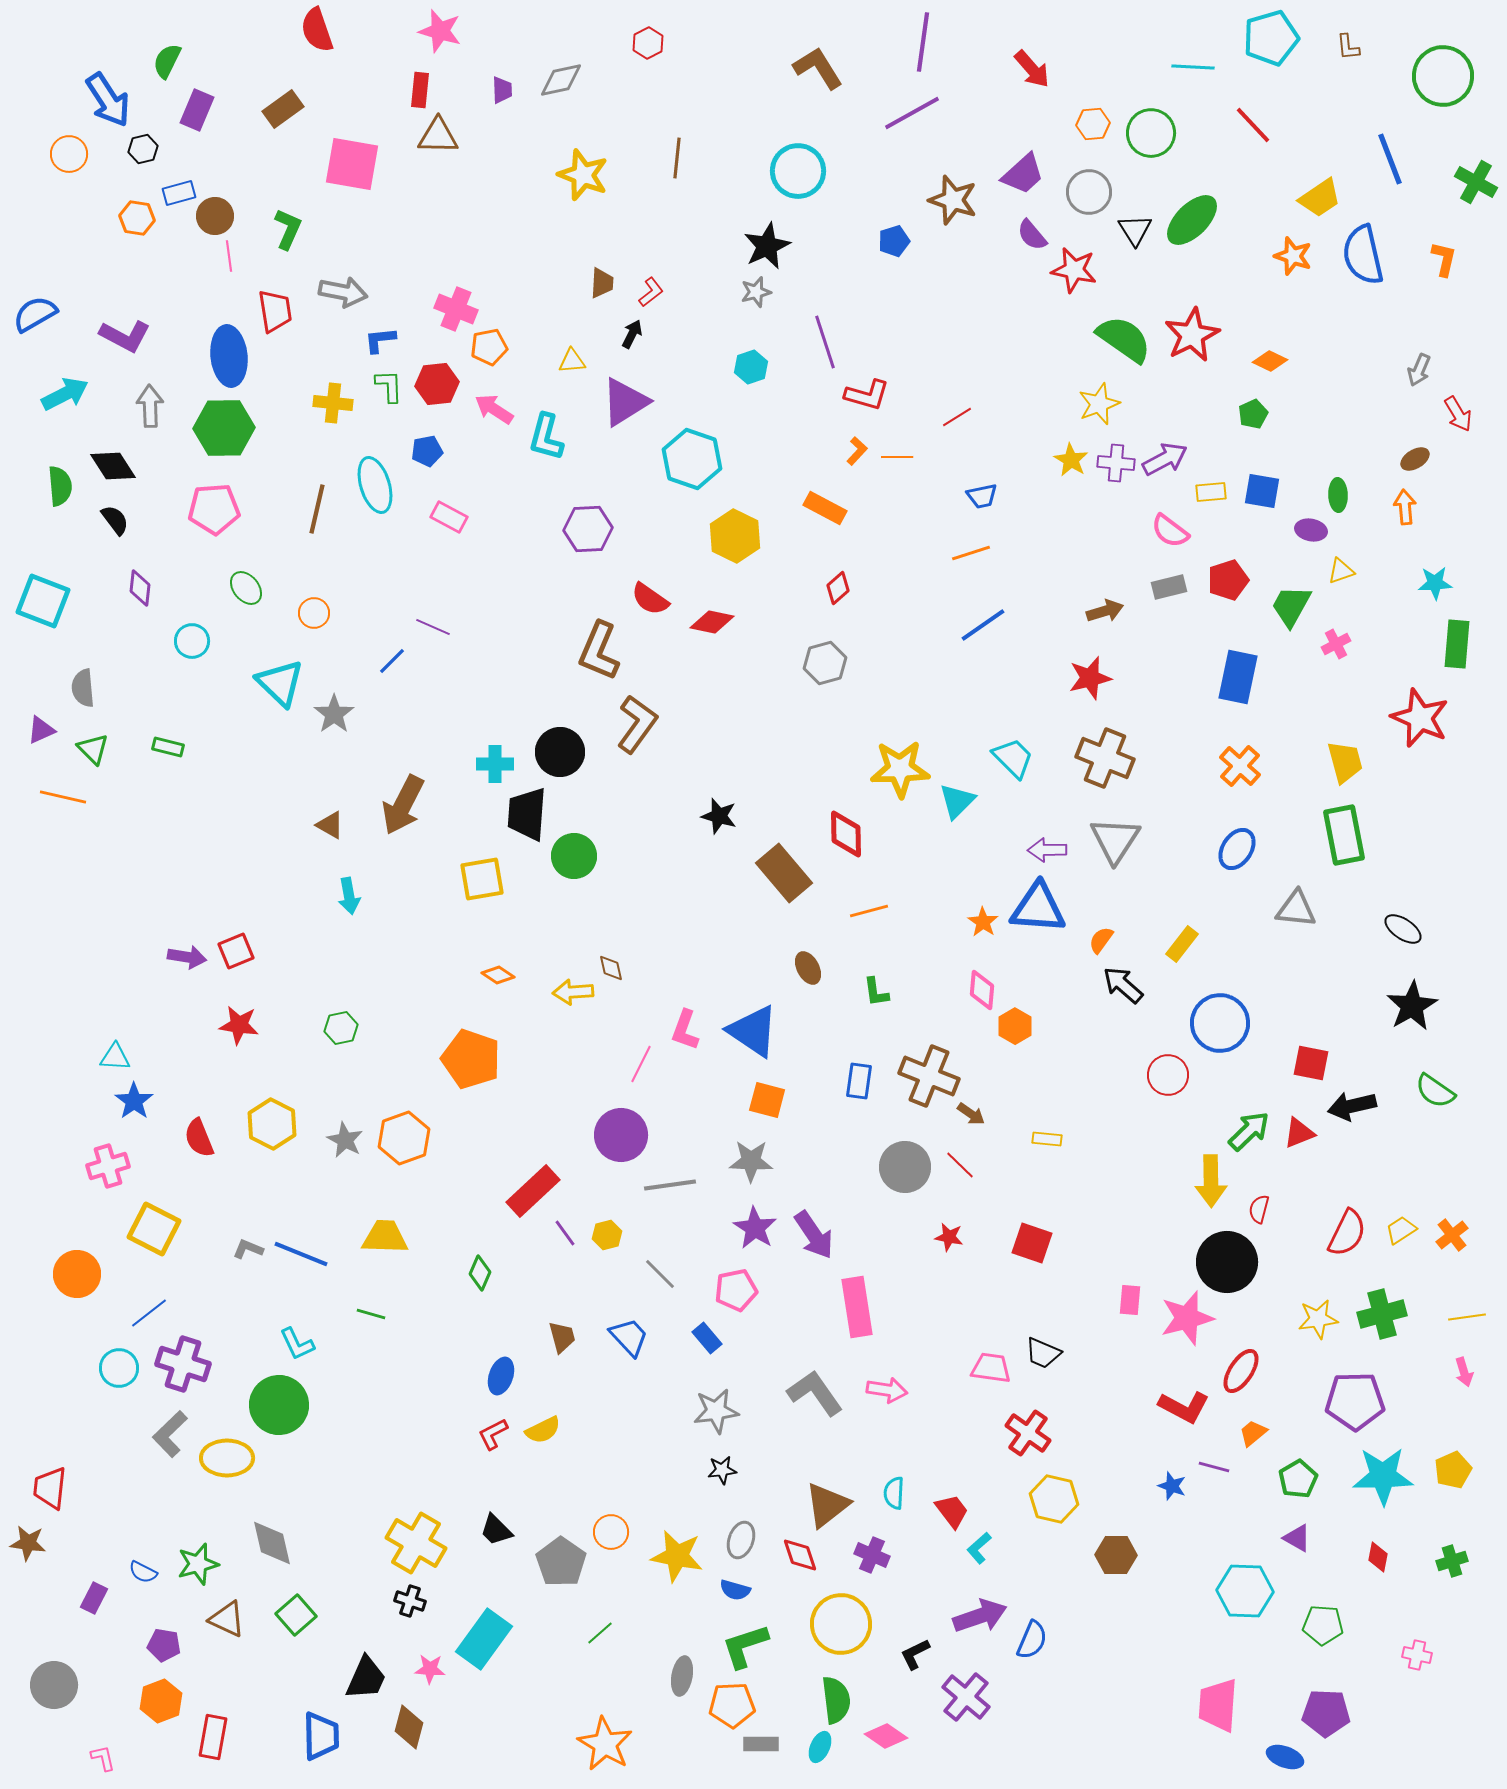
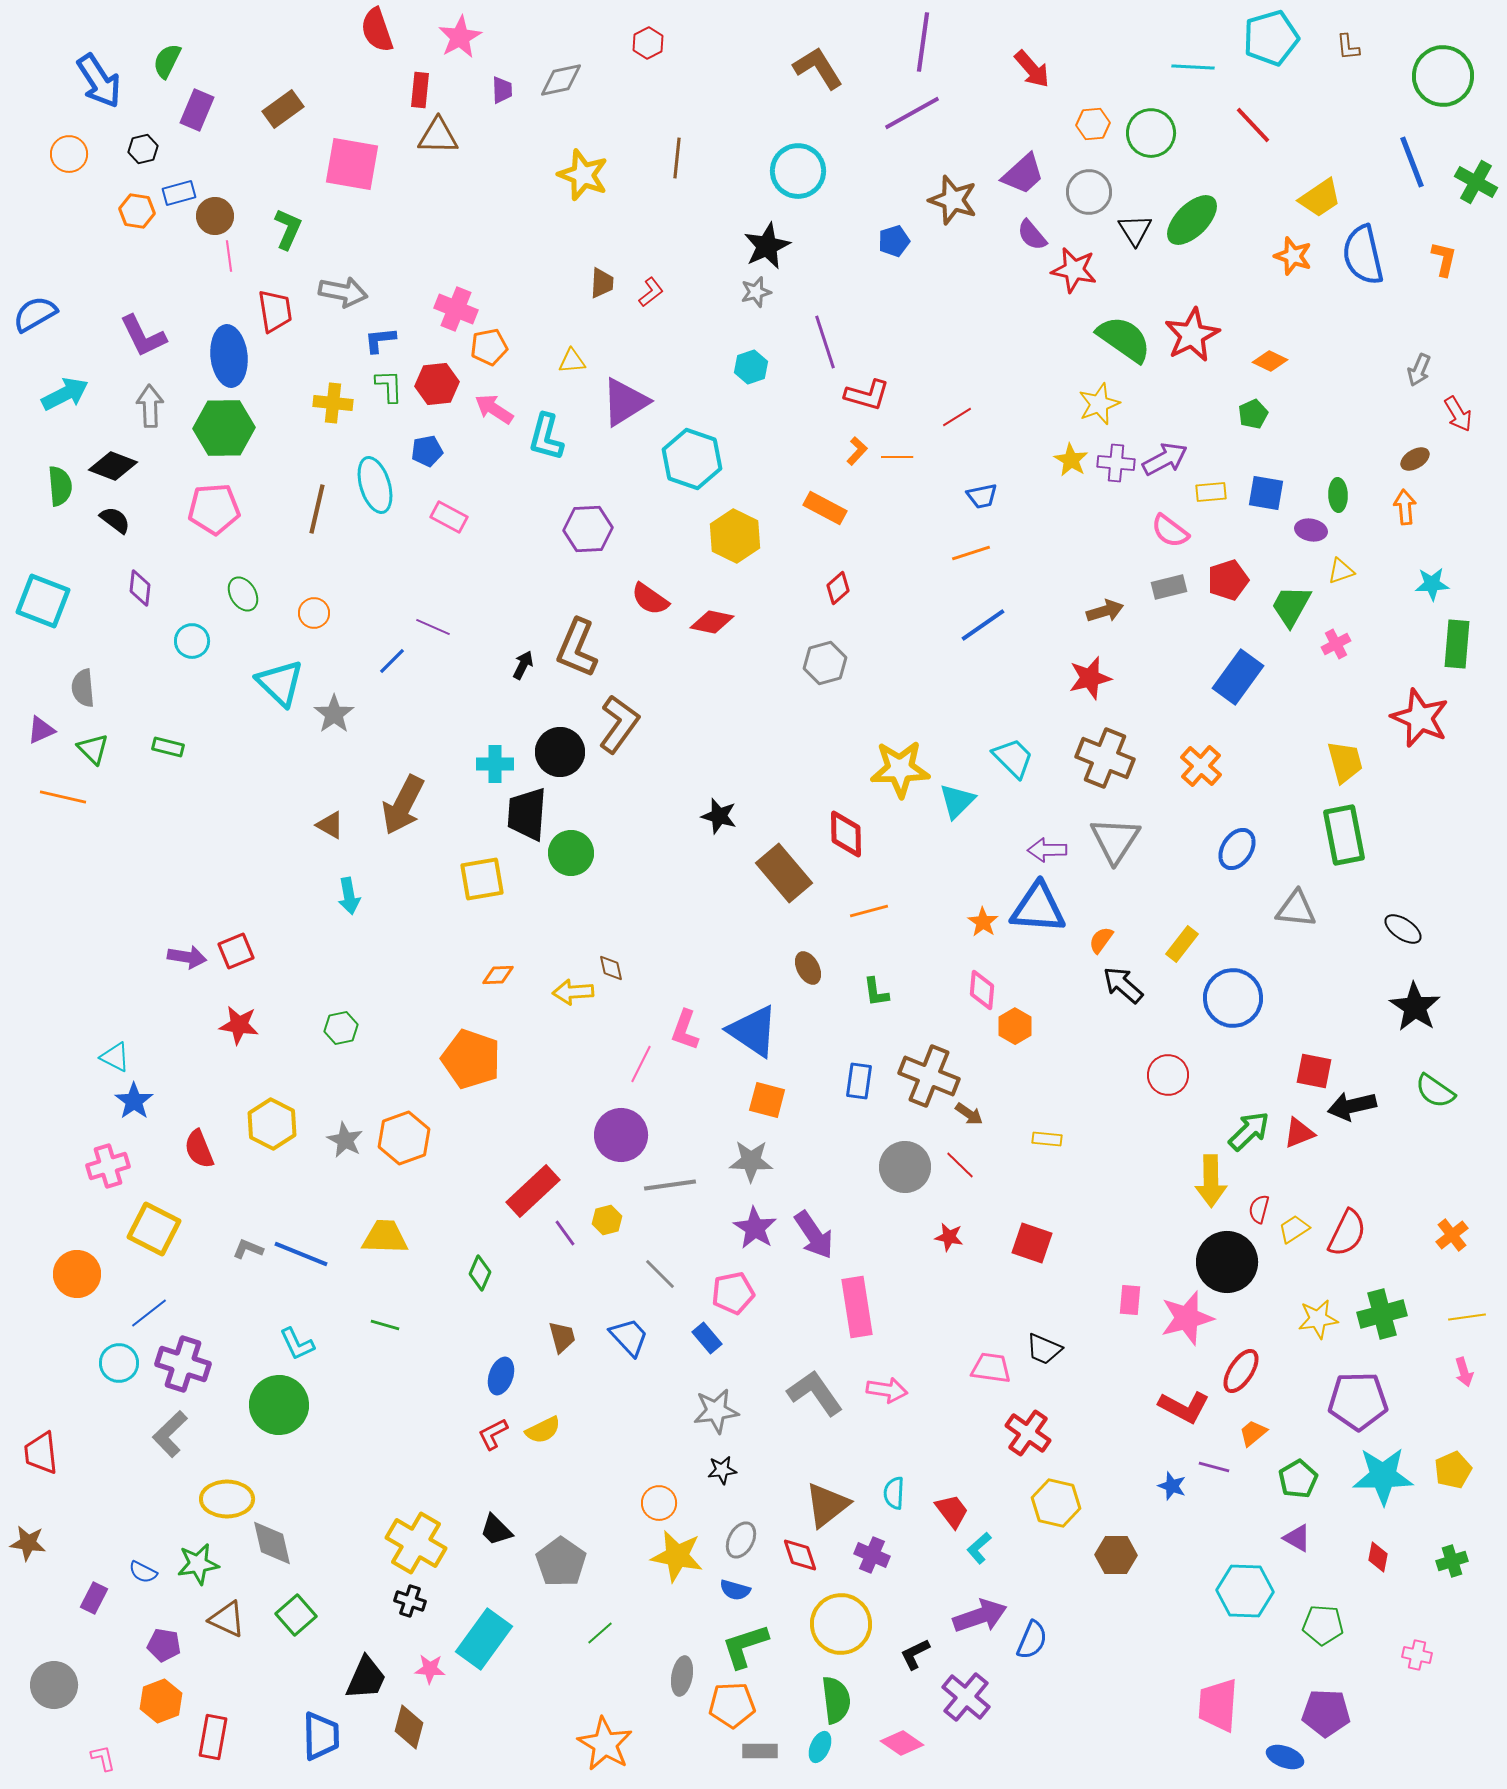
red semicircle at (317, 30): moved 60 px right
pink star at (440, 31): moved 20 px right, 6 px down; rotated 27 degrees clockwise
blue arrow at (108, 100): moved 9 px left, 19 px up
blue line at (1390, 159): moved 22 px right, 3 px down
orange hexagon at (137, 218): moved 7 px up
black arrow at (632, 334): moved 109 px left, 331 px down
purple L-shape at (125, 336): moved 18 px right; rotated 36 degrees clockwise
black diamond at (113, 466): rotated 36 degrees counterclockwise
blue square at (1262, 491): moved 4 px right, 2 px down
black semicircle at (115, 520): rotated 16 degrees counterclockwise
cyan star at (1435, 583): moved 3 px left, 1 px down
green ellipse at (246, 588): moved 3 px left, 6 px down; rotated 8 degrees clockwise
brown L-shape at (599, 651): moved 22 px left, 3 px up
blue rectangle at (1238, 677): rotated 24 degrees clockwise
brown L-shape at (637, 724): moved 18 px left
orange cross at (1240, 766): moved 39 px left
green circle at (574, 856): moved 3 px left, 3 px up
orange diamond at (498, 975): rotated 36 degrees counterclockwise
black star at (1412, 1006): moved 3 px right, 1 px down; rotated 9 degrees counterclockwise
blue circle at (1220, 1023): moved 13 px right, 25 px up
cyan triangle at (115, 1057): rotated 24 degrees clockwise
red square at (1311, 1063): moved 3 px right, 8 px down
brown arrow at (971, 1114): moved 2 px left
red semicircle at (199, 1138): moved 11 px down
yellow trapezoid at (1401, 1230): moved 107 px left, 1 px up
yellow hexagon at (607, 1235): moved 15 px up
pink pentagon at (736, 1290): moved 3 px left, 3 px down
green line at (371, 1314): moved 14 px right, 11 px down
black trapezoid at (1043, 1353): moved 1 px right, 4 px up
cyan circle at (119, 1368): moved 5 px up
purple pentagon at (1355, 1401): moved 3 px right
yellow ellipse at (227, 1458): moved 41 px down
red trapezoid at (50, 1488): moved 9 px left, 35 px up; rotated 12 degrees counterclockwise
yellow hexagon at (1054, 1499): moved 2 px right, 4 px down
orange circle at (611, 1532): moved 48 px right, 29 px up
gray ellipse at (741, 1540): rotated 9 degrees clockwise
green star at (198, 1564): rotated 6 degrees clockwise
pink diamond at (886, 1736): moved 16 px right, 7 px down
gray rectangle at (761, 1744): moved 1 px left, 7 px down
